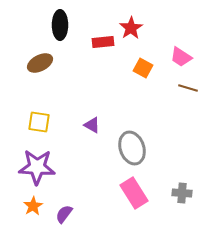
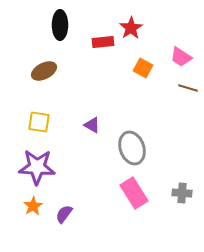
brown ellipse: moved 4 px right, 8 px down
